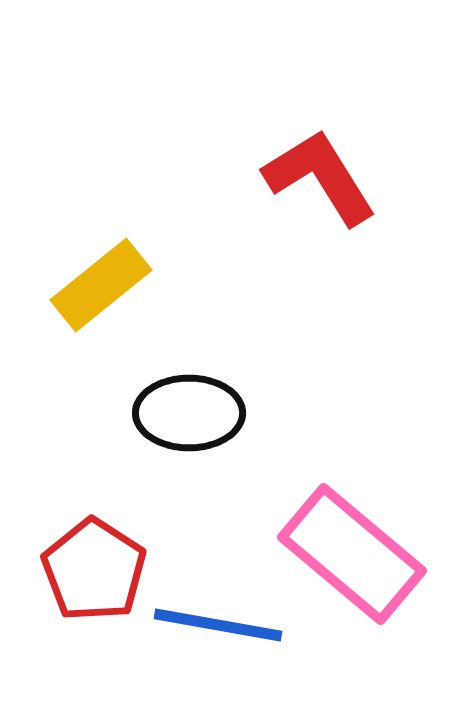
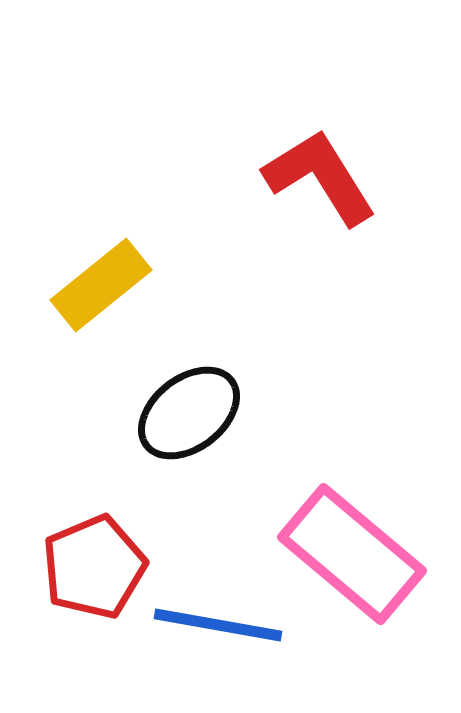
black ellipse: rotated 38 degrees counterclockwise
red pentagon: moved 3 px up; rotated 16 degrees clockwise
